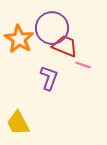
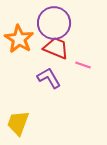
purple circle: moved 2 px right, 5 px up
red trapezoid: moved 9 px left, 2 px down
purple L-shape: rotated 50 degrees counterclockwise
yellow trapezoid: rotated 48 degrees clockwise
